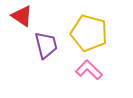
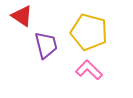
yellow pentagon: moved 1 px up
